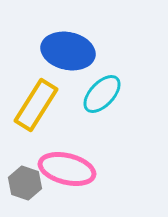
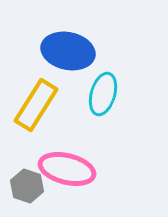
cyan ellipse: moved 1 px right; rotated 27 degrees counterclockwise
gray hexagon: moved 2 px right, 3 px down
